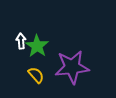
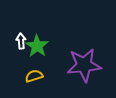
purple star: moved 12 px right, 2 px up
yellow semicircle: moved 2 px left, 1 px down; rotated 66 degrees counterclockwise
